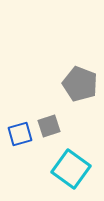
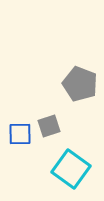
blue square: rotated 15 degrees clockwise
